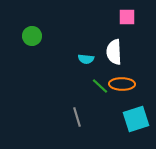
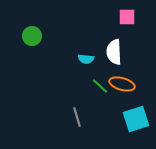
orange ellipse: rotated 15 degrees clockwise
